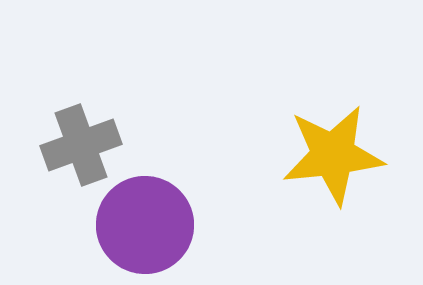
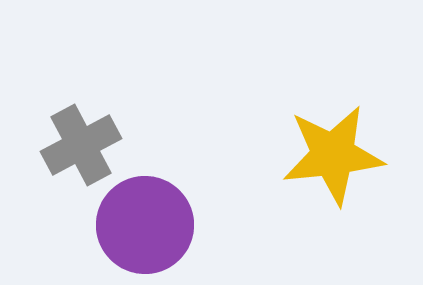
gray cross: rotated 8 degrees counterclockwise
